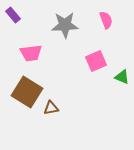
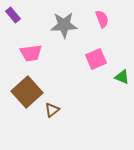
pink semicircle: moved 4 px left, 1 px up
gray star: moved 1 px left
pink square: moved 2 px up
brown square: rotated 16 degrees clockwise
brown triangle: moved 1 px right, 2 px down; rotated 28 degrees counterclockwise
